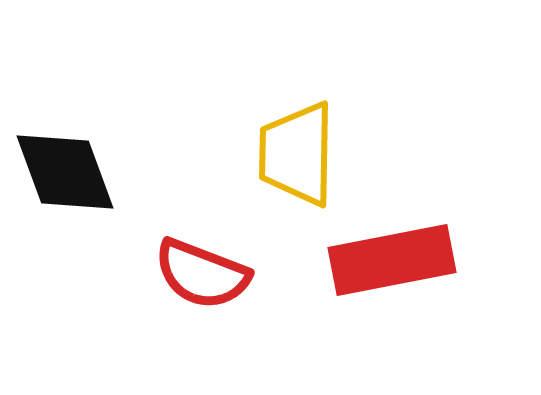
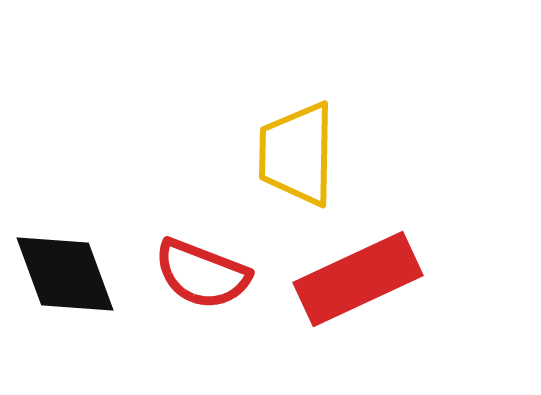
black diamond: moved 102 px down
red rectangle: moved 34 px left, 19 px down; rotated 14 degrees counterclockwise
